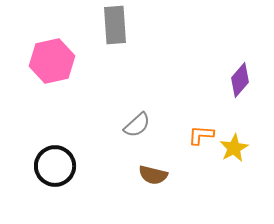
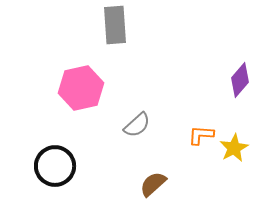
pink hexagon: moved 29 px right, 27 px down
brown semicircle: moved 9 px down; rotated 124 degrees clockwise
